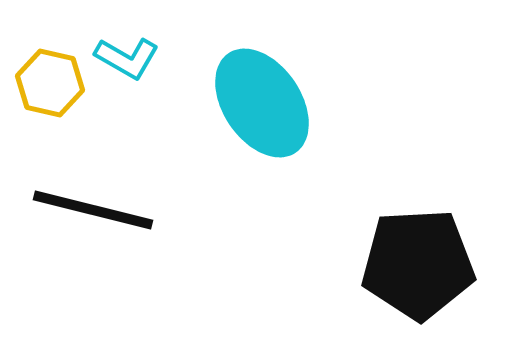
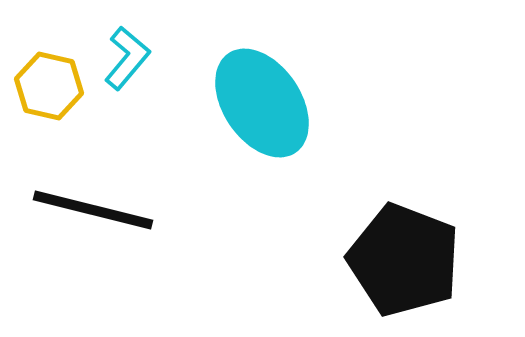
cyan L-shape: rotated 80 degrees counterclockwise
yellow hexagon: moved 1 px left, 3 px down
black pentagon: moved 14 px left, 4 px up; rotated 24 degrees clockwise
